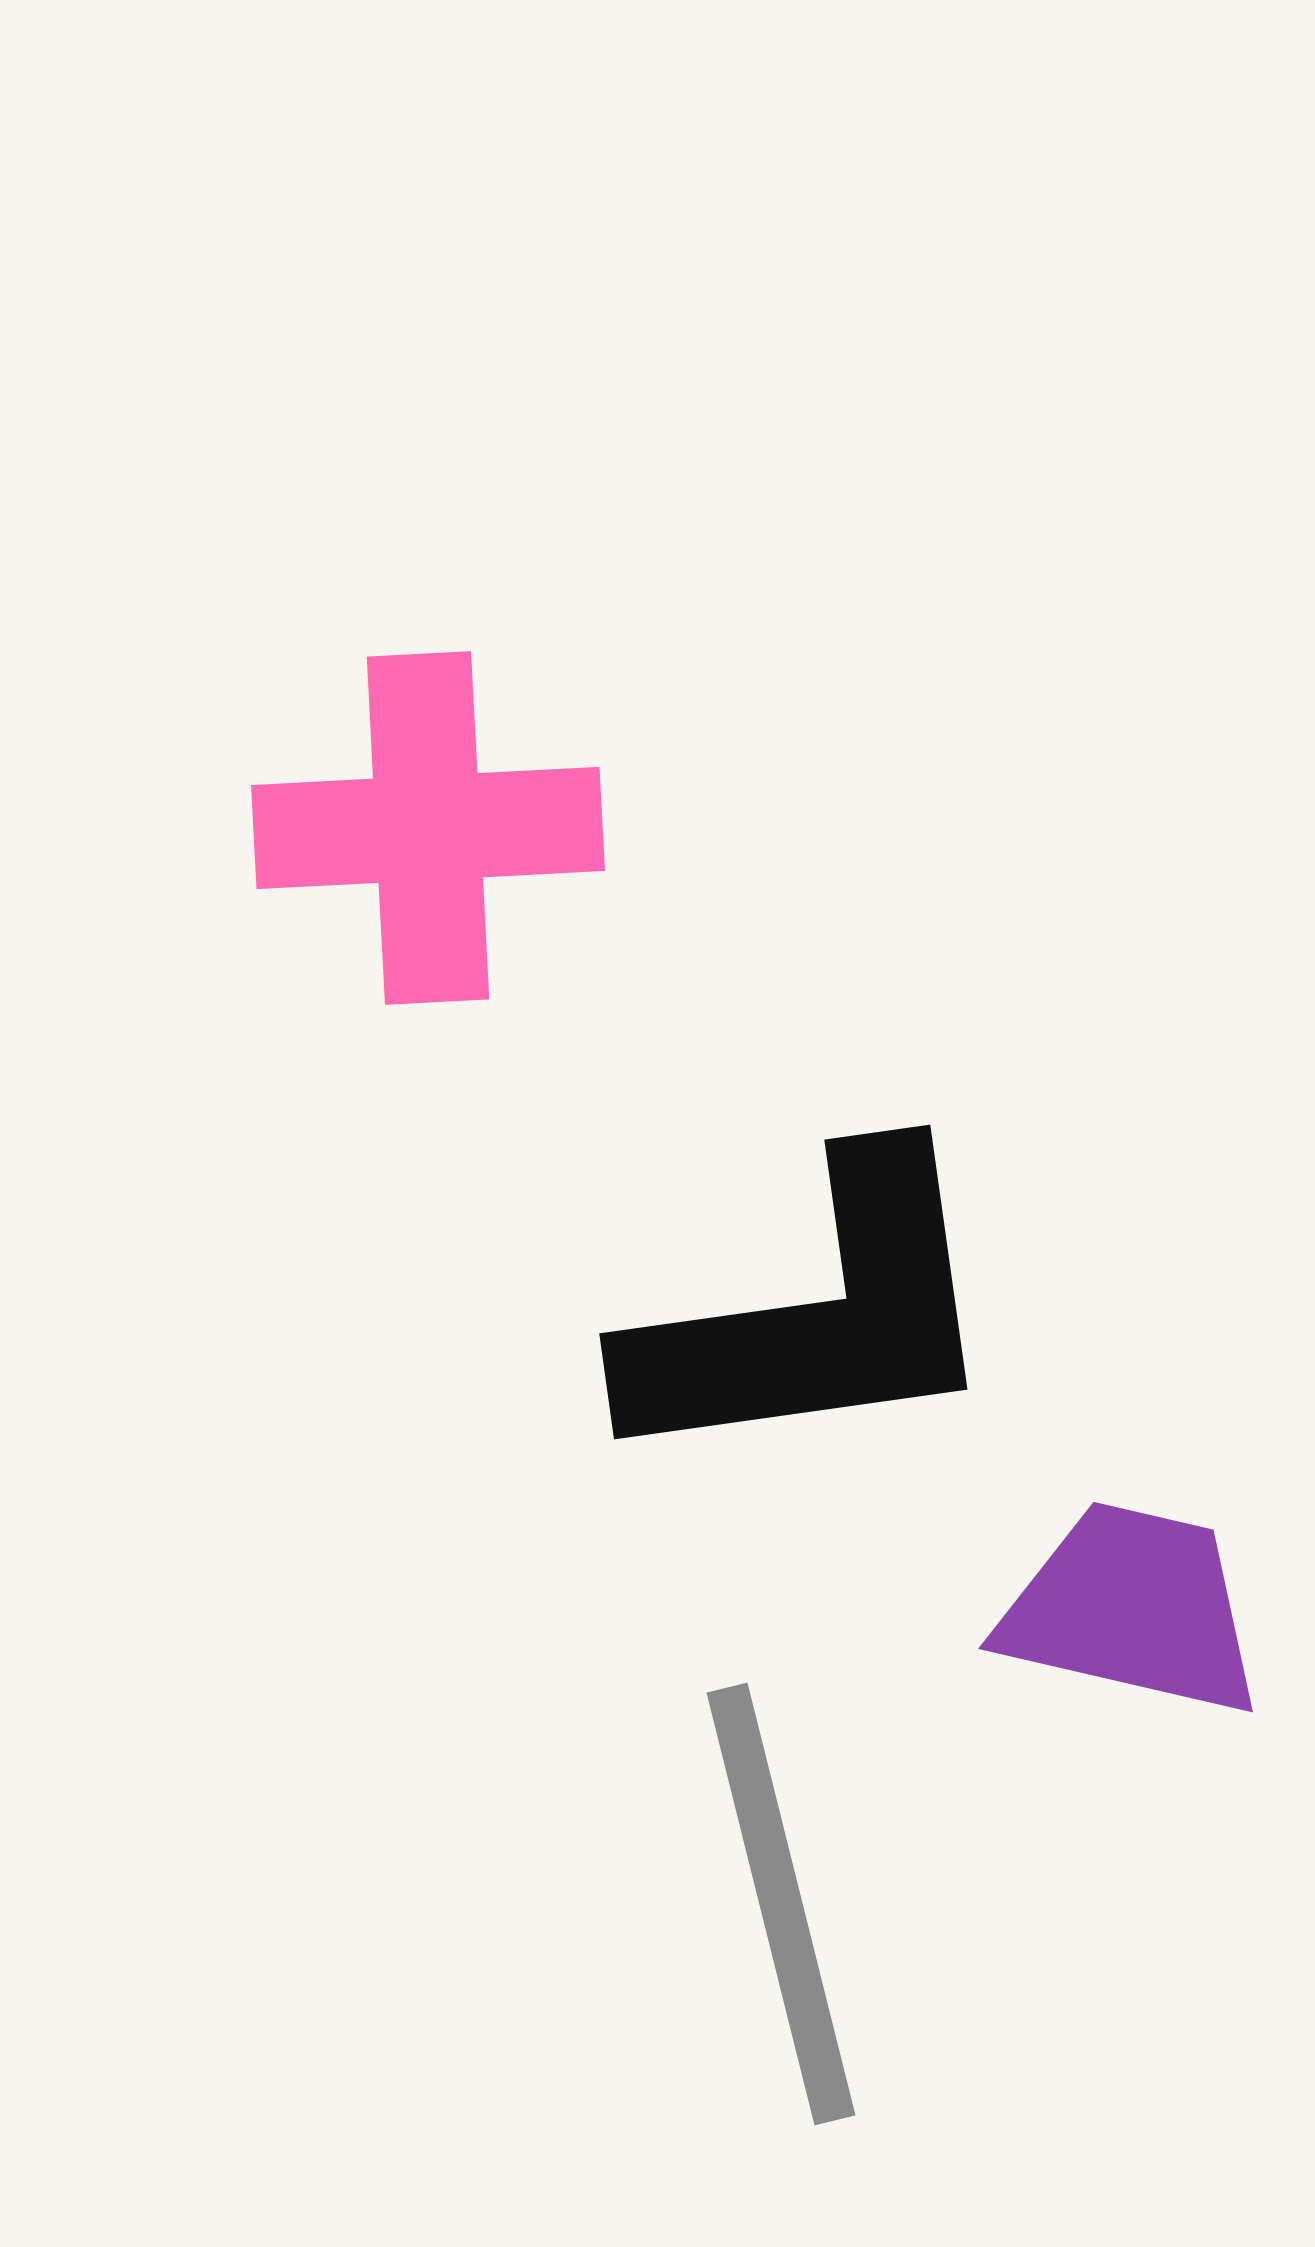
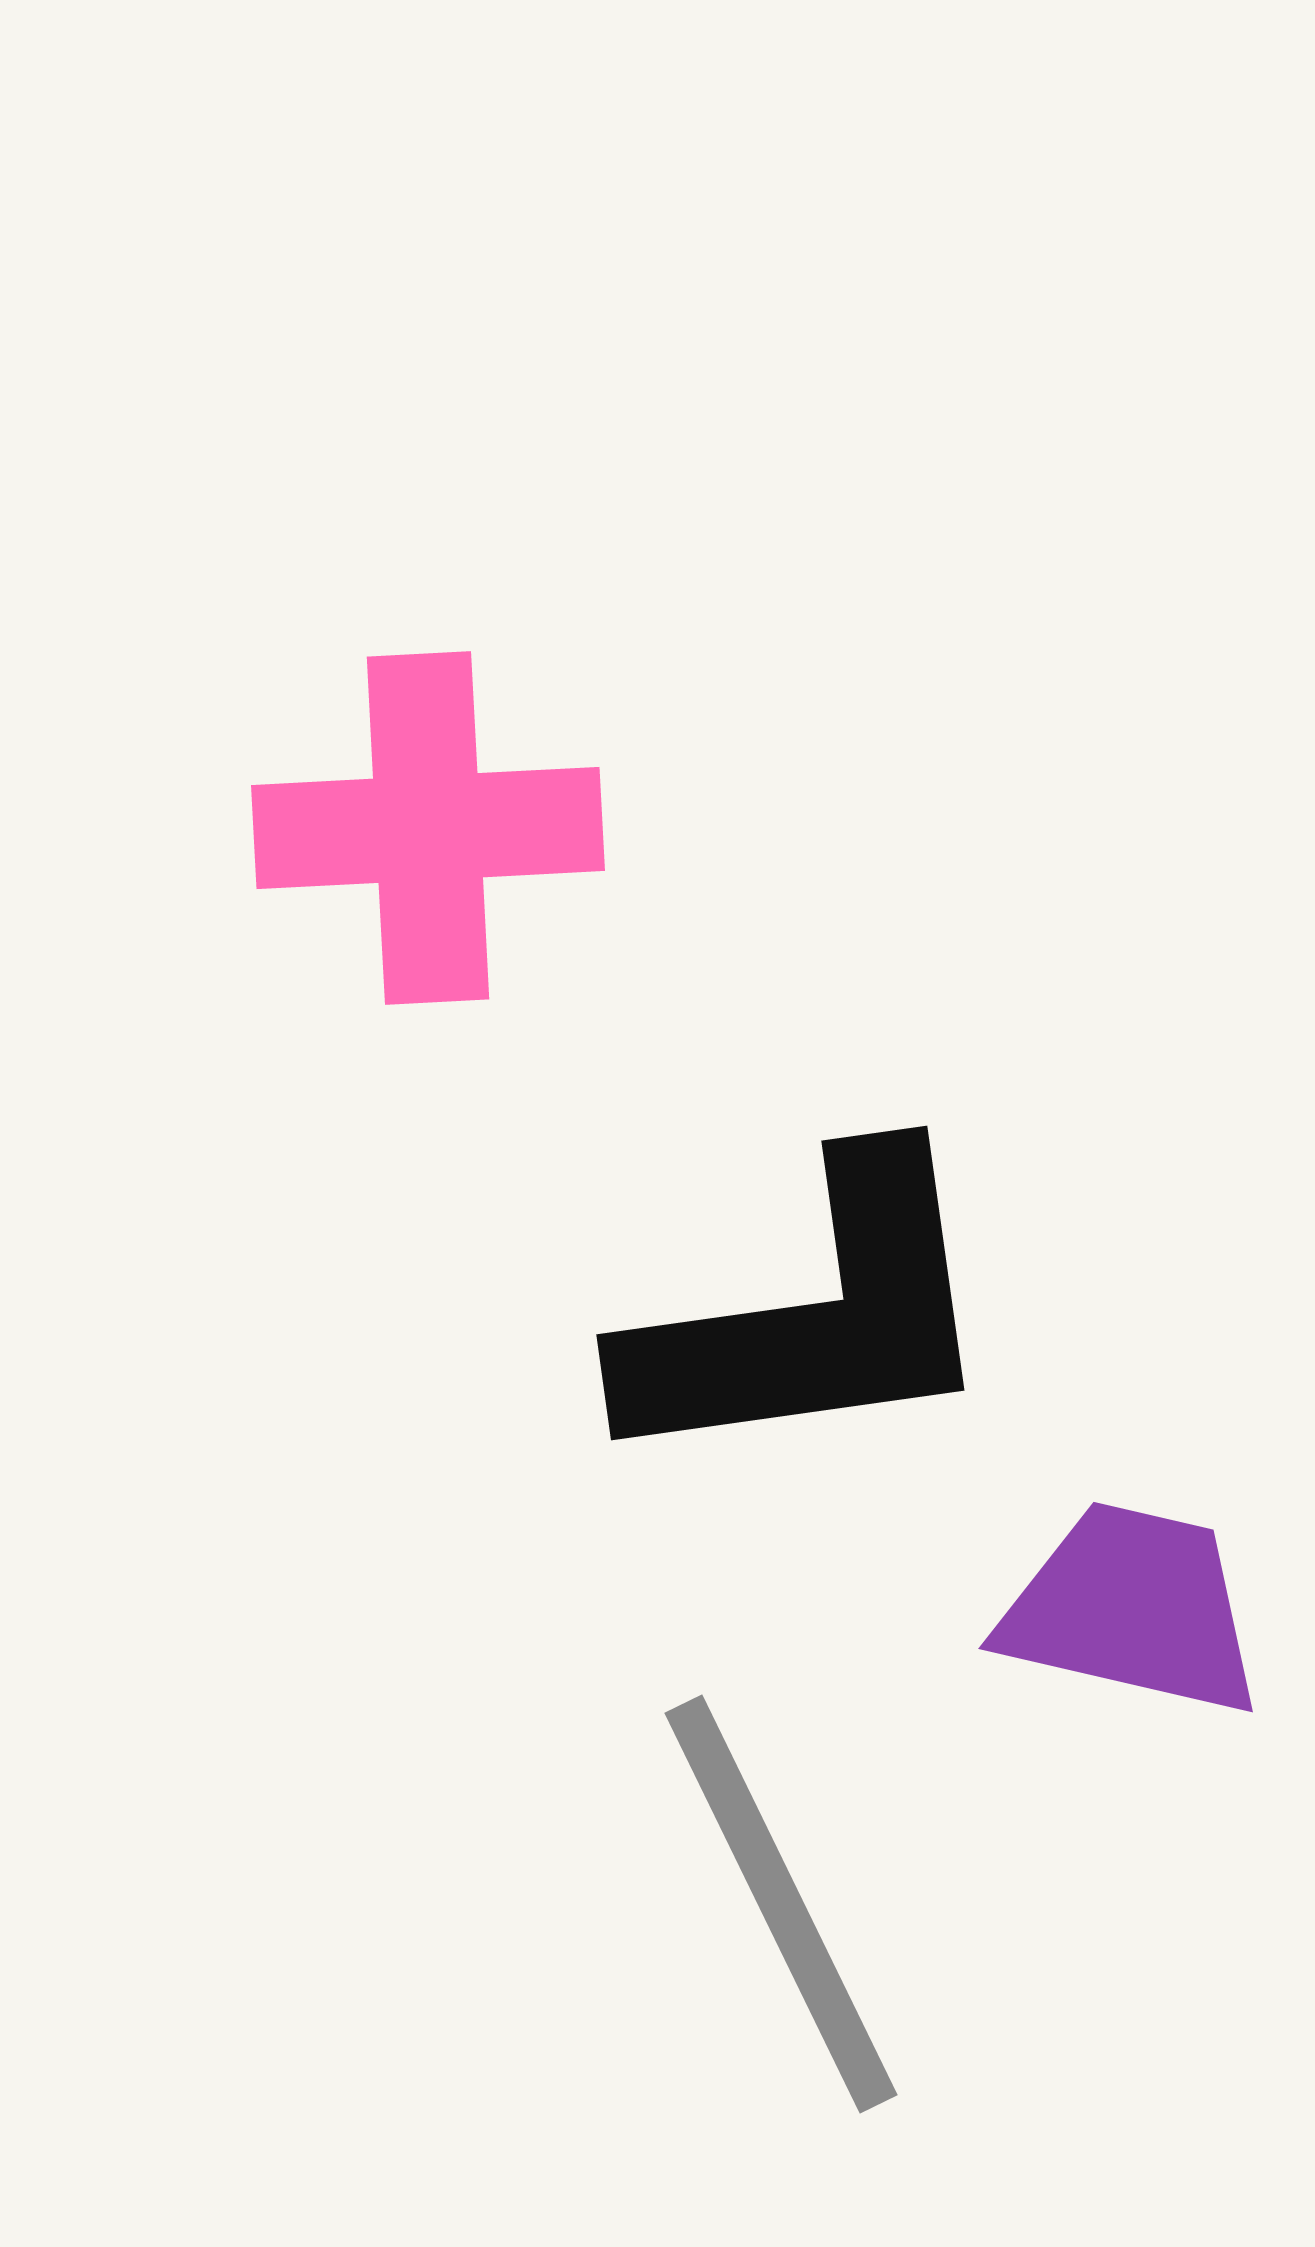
black L-shape: moved 3 px left, 1 px down
gray line: rotated 12 degrees counterclockwise
